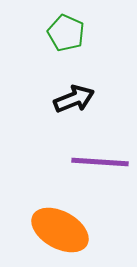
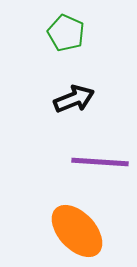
orange ellipse: moved 17 px right, 1 px down; rotated 18 degrees clockwise
